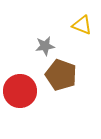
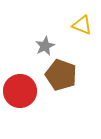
gray star: rotated 18 degrees counterclockwise
